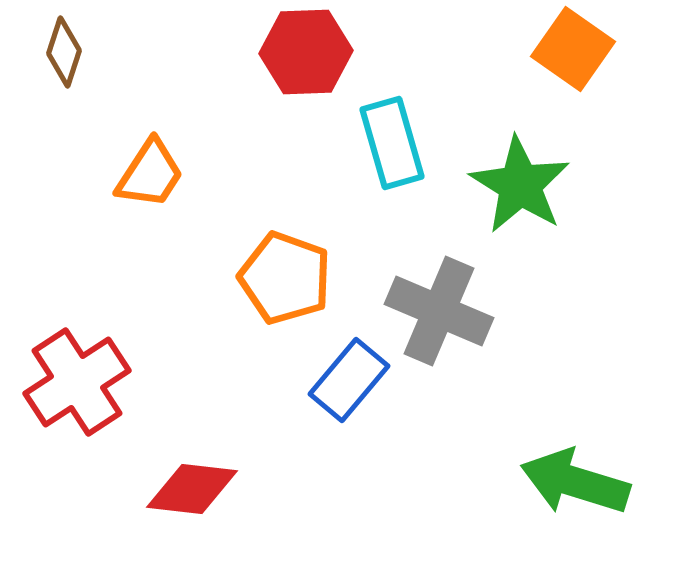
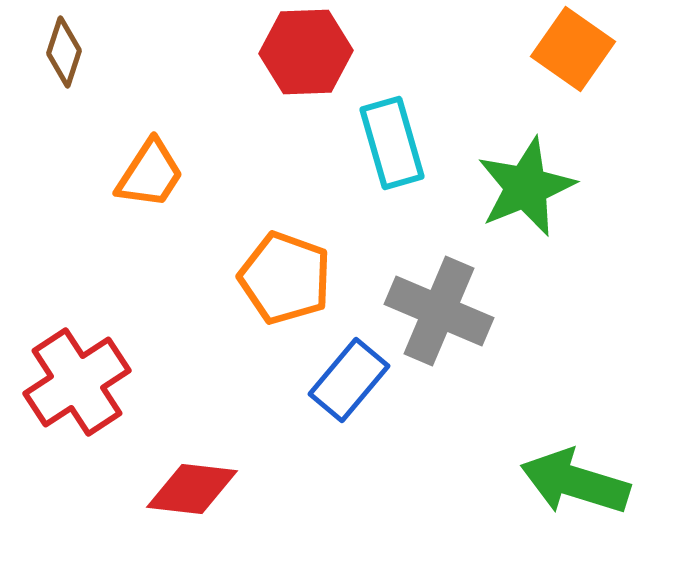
green star: moved 6 px right, 2 px down; rotated 18 degrees clockwise
